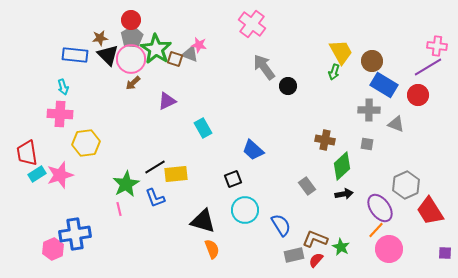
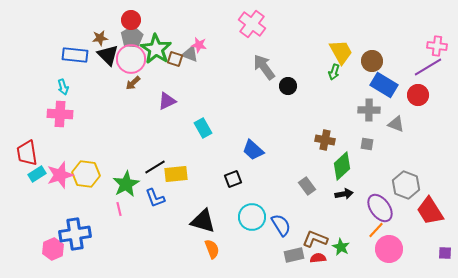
yellow hexagon at (86, 143): moved 31 px down; rotated 16 degrees clockwise
gray hexagon at (406, 185): rotated 16 degrees counterclockwise
cyan circle at (245, 210): moved 7 px right, 7 px down
red semicircle at (316, 260): moved 2 px right, 2 px up; rotated 42 degrees clockwise
